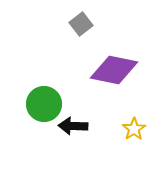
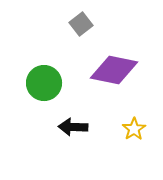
green circle: moved 21 px up
black arrow: moved 1 px down
